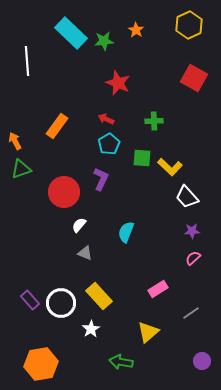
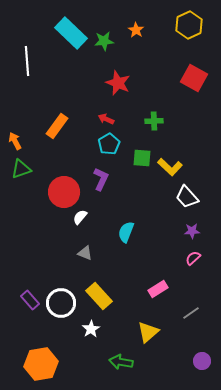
white semicircle: moved 1 px right, 8 px up
